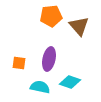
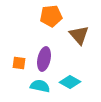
brown triangle: moved 9 px down
purple ellipse: moved 5 px left
cyan diamond: rotated 10 degrees clockwise
cyan semicircle: moved 1 px up
